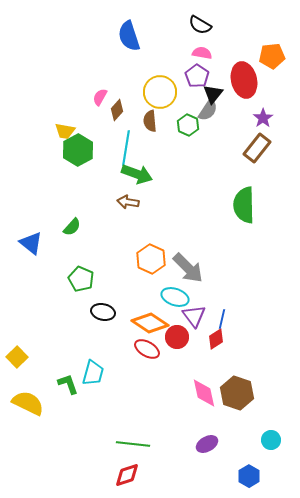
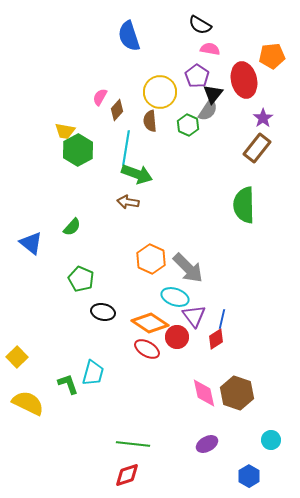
pink semicircle at (202, 53): moved 8 px right, 4 px up
